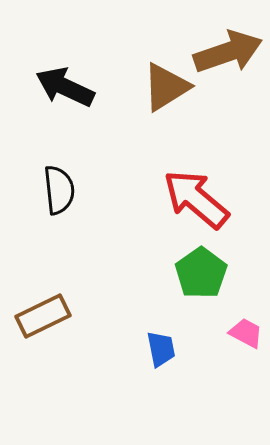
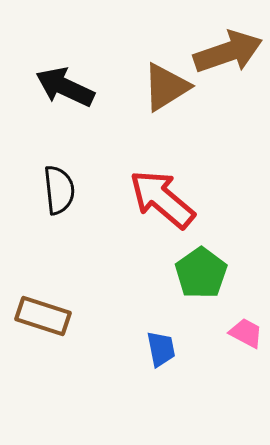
red arrow: moved 34 px left
brown rectangle: rotated 44 degrees clockwise
